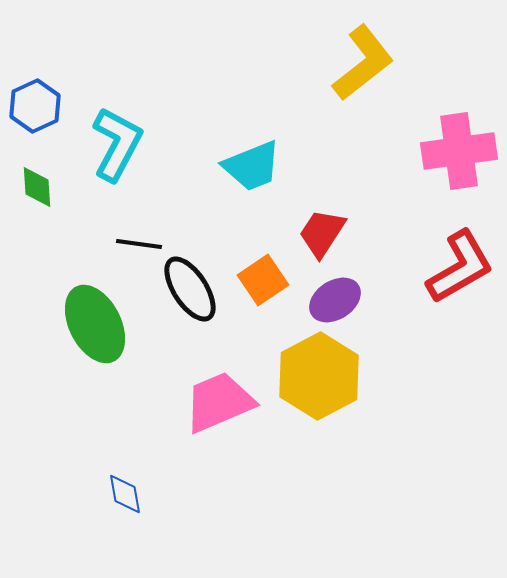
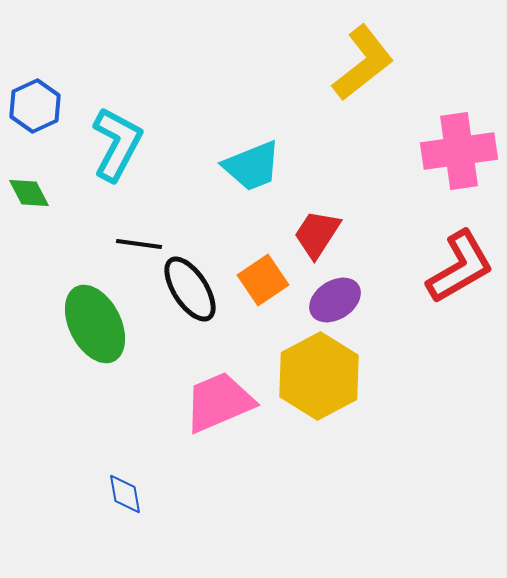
green diamond: moved 8 px left, 6 px down; rotated 24 degrees counterclockwise
red trapezoid: moved 5 px left, 1 px down
